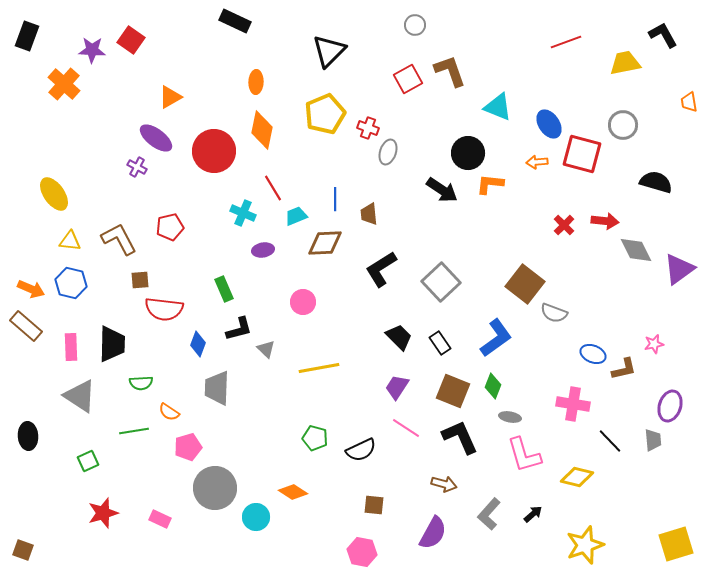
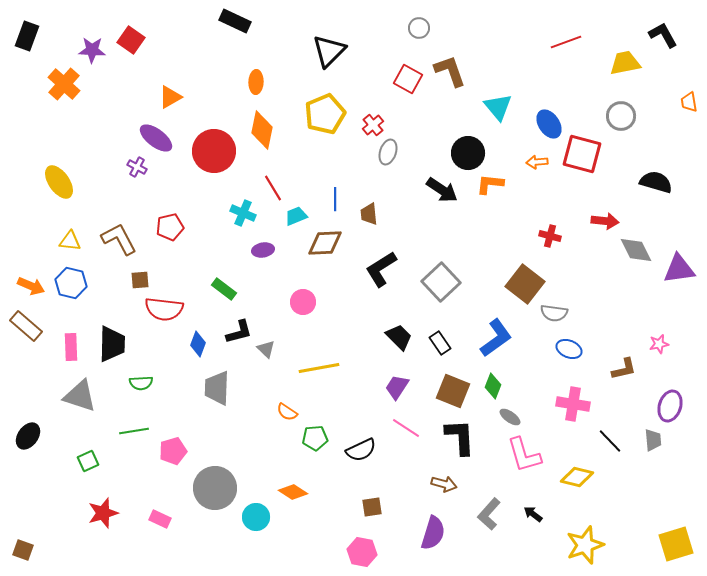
gray circle at (415, 25): moved 4 px right, 3 px down
red square at (408, 79): rotated 32 degrees counterclockwise
cyan triangle at (498, 107): rotated 28 degrees clockwise
gray circle at (623, 125): moved 2 px left, 9 px up
red cross at (368, 128): moved 5 px right, 3 px up; rotated 30 degrees clockwise
yellow ellipse at (54, 194): moved 5 px right, 12 px up
red cross at (564, 225): moved 14 px left, 11 px down; rotated 30 degrees counterclockwise
purple triangle at (679, 269): rotated 28 degrees clockwise
orange arrow at (31, 289): moved 3 px up
green rectangle at (224, 289): rotated 30 degrees counterclockwise
gray semicircle at (554, 313): rotated 12 degrees counterclockwise
black L-shape at (239, 329): moved 3 px down
pink star at (654, 344): moved 5 px right
blue ellipse at (593, 354): moved 24 px left, 5 px up
gray triangle at (80, 396): rotated 15 degrees counterclockwise
orange semicircle at (169, 412): moved 118 px right
gray ellipse at (510, 417): rotated 25 degrees clockwise
black ellipse at (28, 436): rotated 40 degrees clockwise
black L-shape at (460, 437): rotated 21 degrees clockwise
green pentagon at (315, 438): rotated 20 degrees counterclockwise
pink pentagon at (188, 447): moved 15 px left, 4 px down
brown square at (374, 505): moved 2 px left, 2 px down; rotated 15 degrees counterclockwise
black arrow at (533, 514): rotated 102 degrees counterclockwise
purple semicircle at (433, 533): rotated 12 degrees counterclockwise
